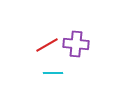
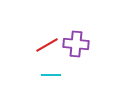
cyan line: moved 2 px left, 2 px down
